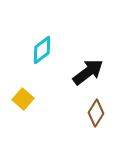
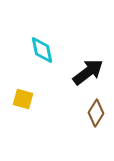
cyan diamond: rotated 64 degrees counterclockwise
yellow square: rotated 25 degrees counterclockwise
